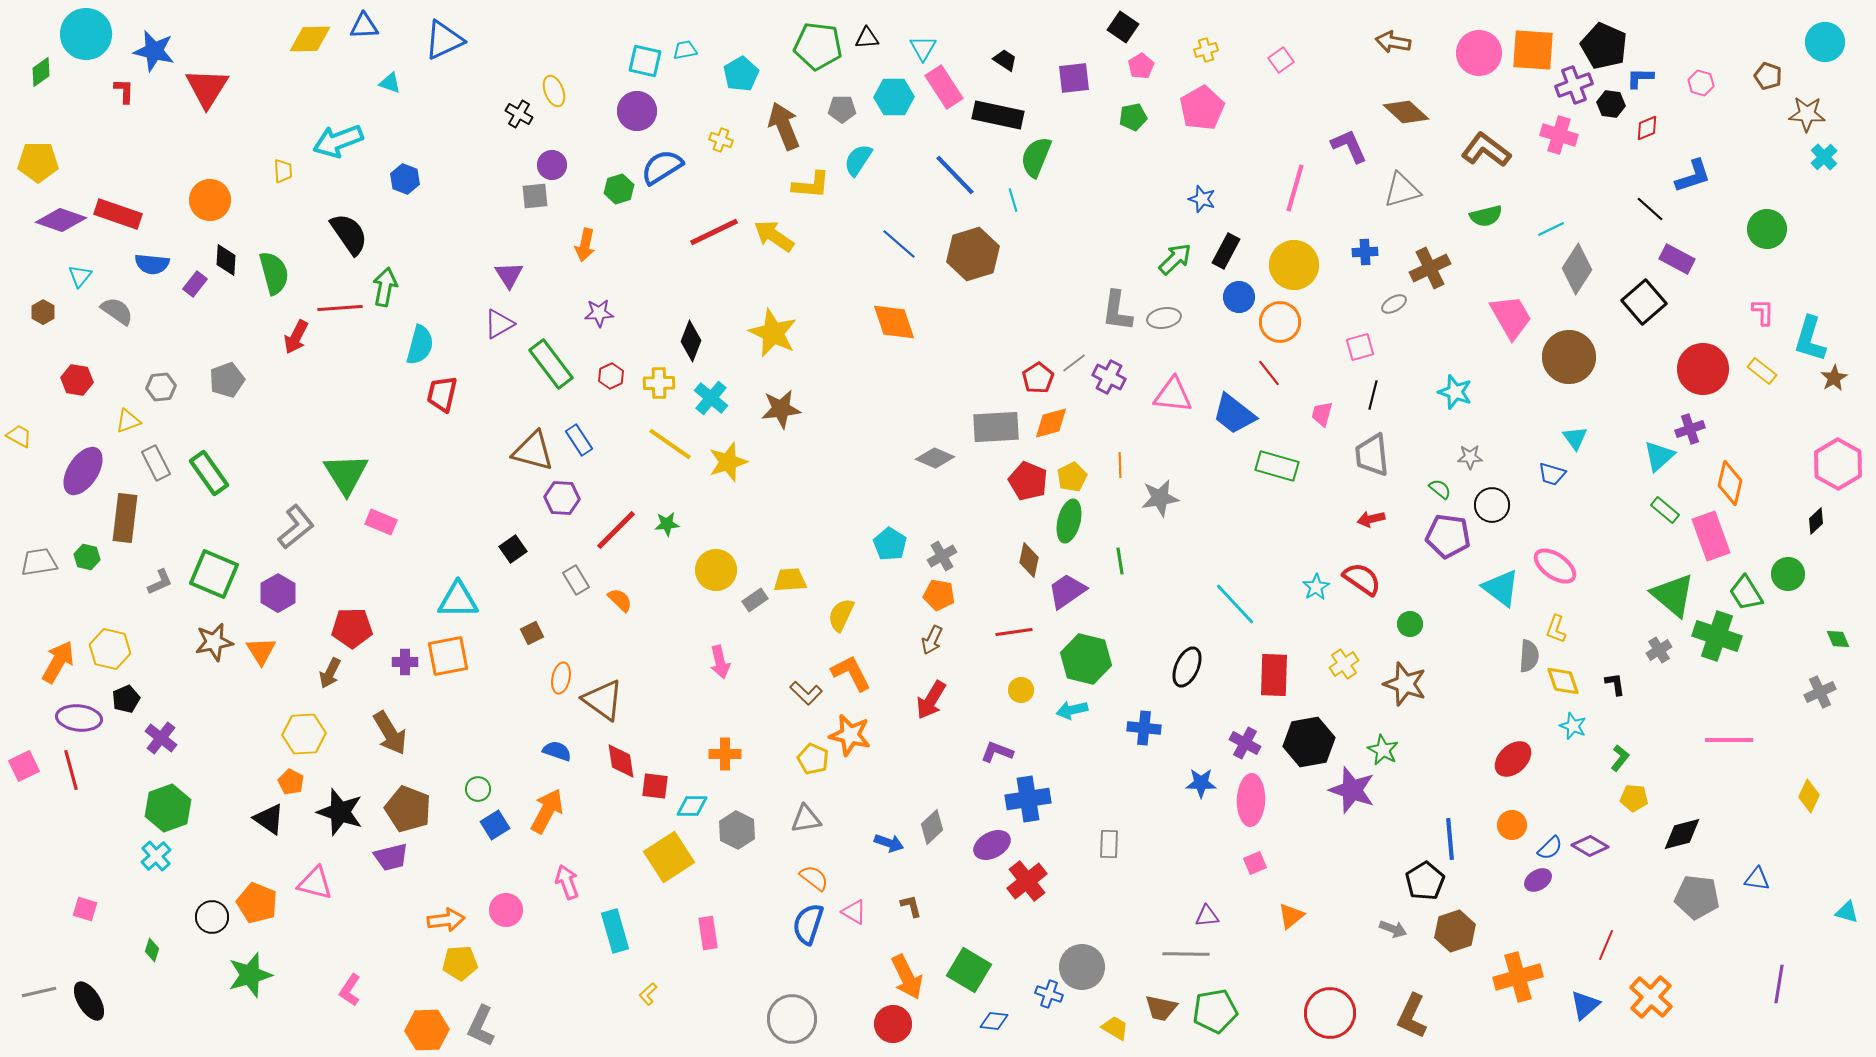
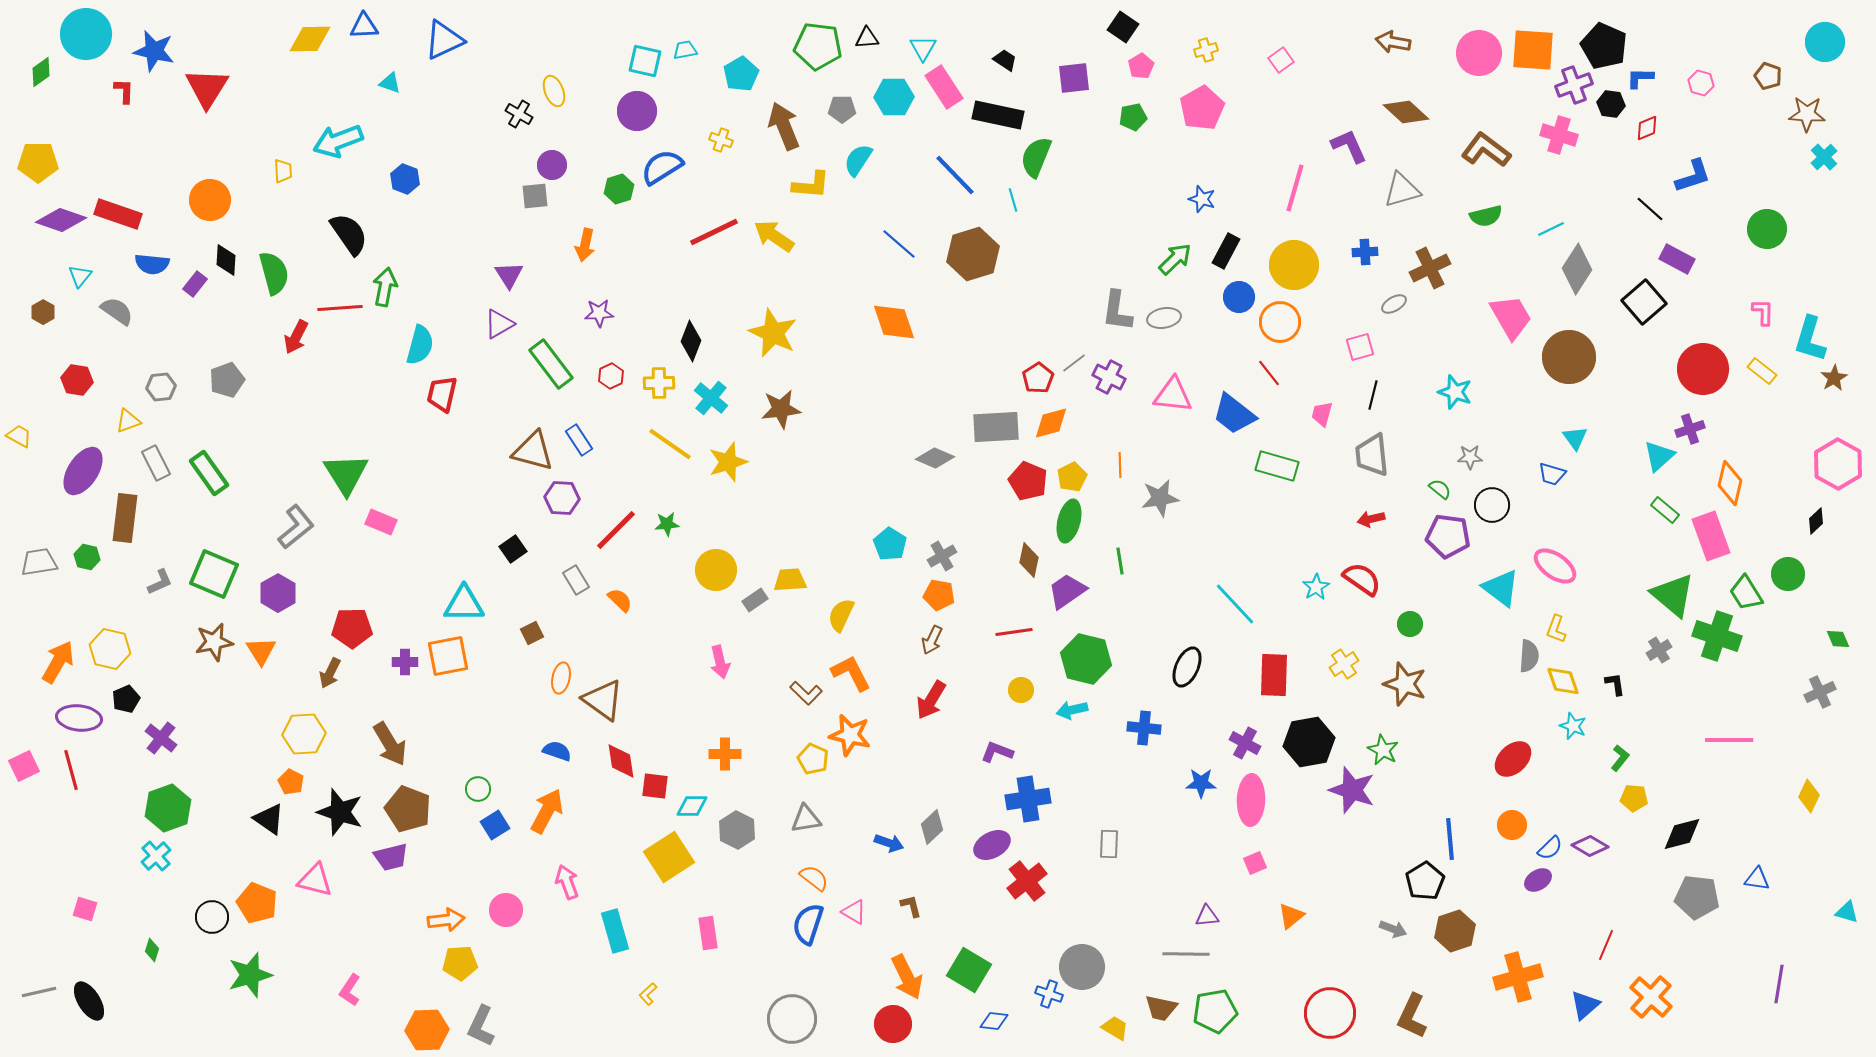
cyan triangle at (458, 600): moved 6 px right, 4 px down
brown arrow at (390, 733): moved 11 px down
pink triangle at (315, 883): moved 3 px up
